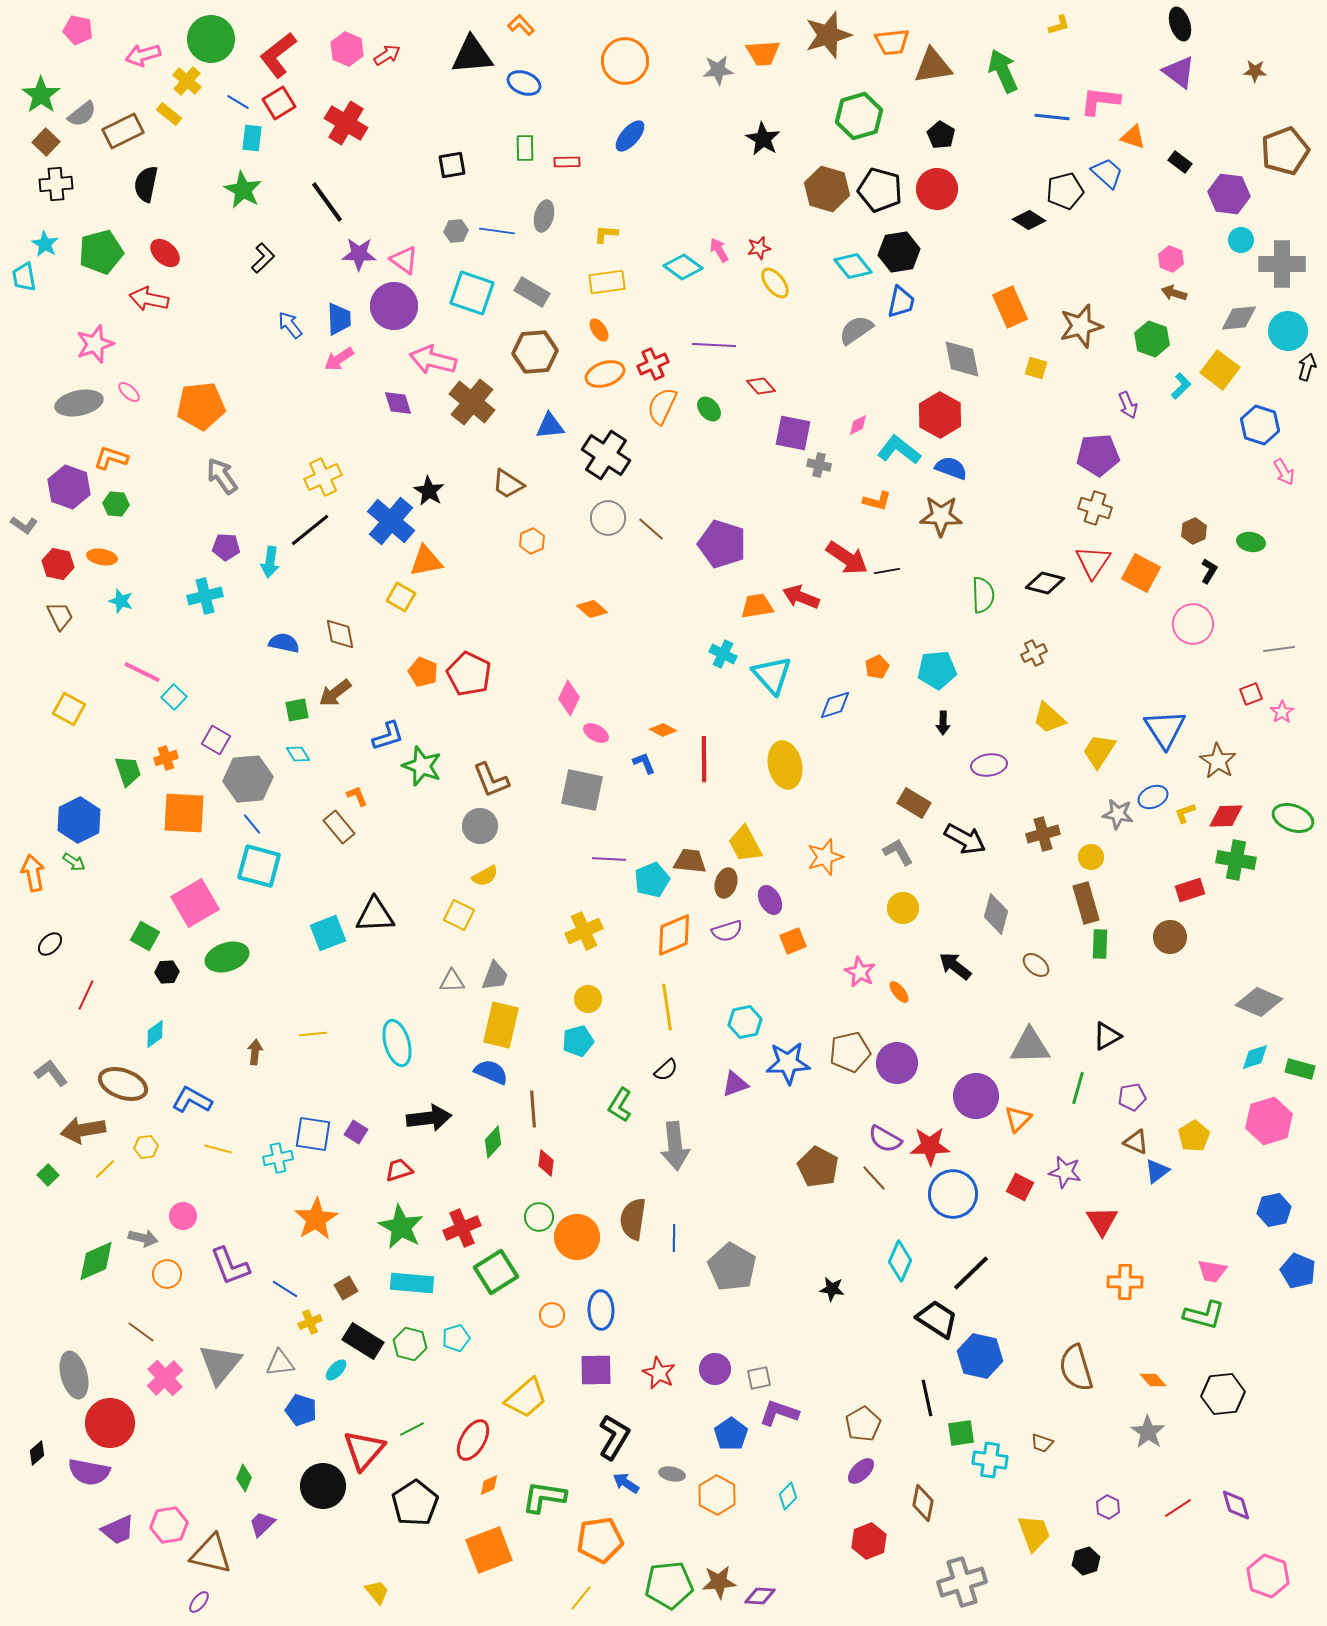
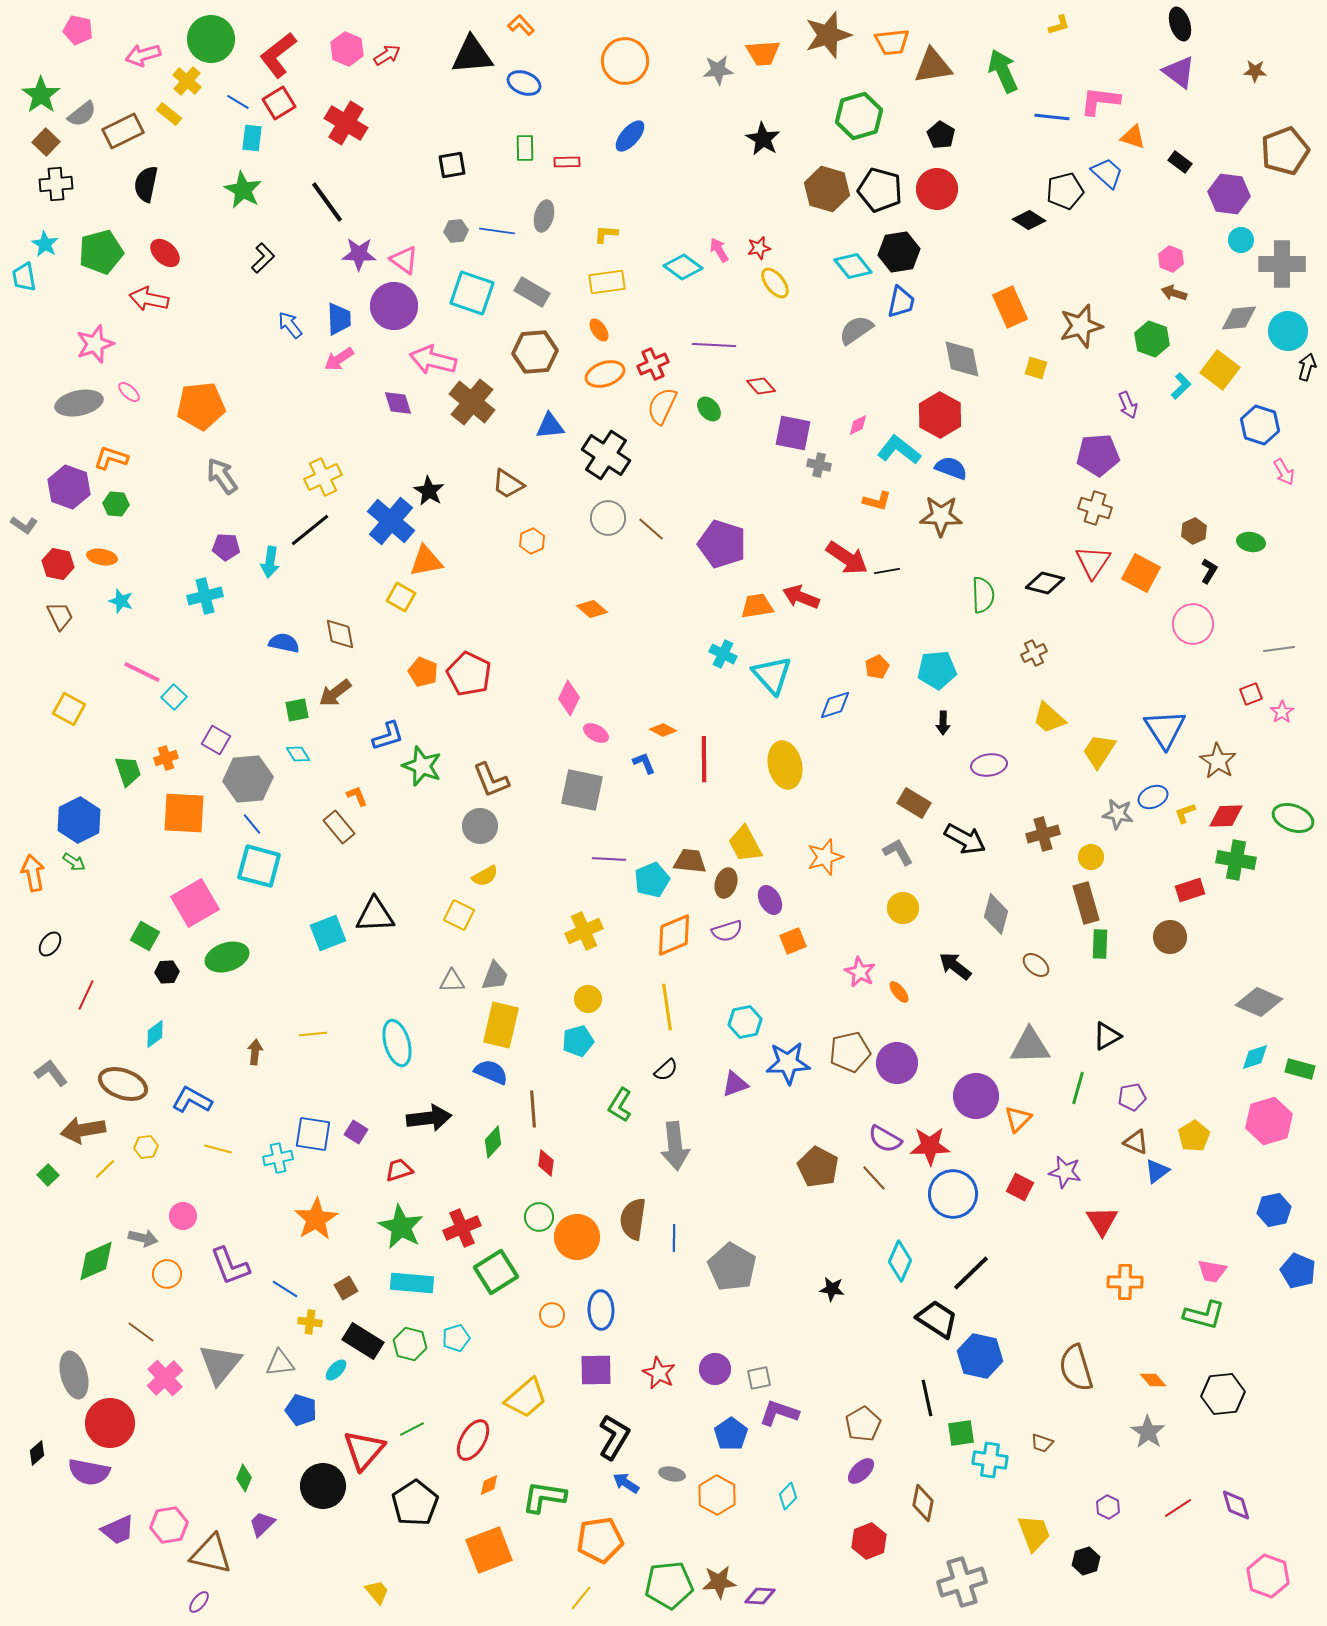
black ellipse at (50, 944): rotated 10 degrees counterclockwise
yellow cross at (310, 1322): rotated 30 degrees clockwise
